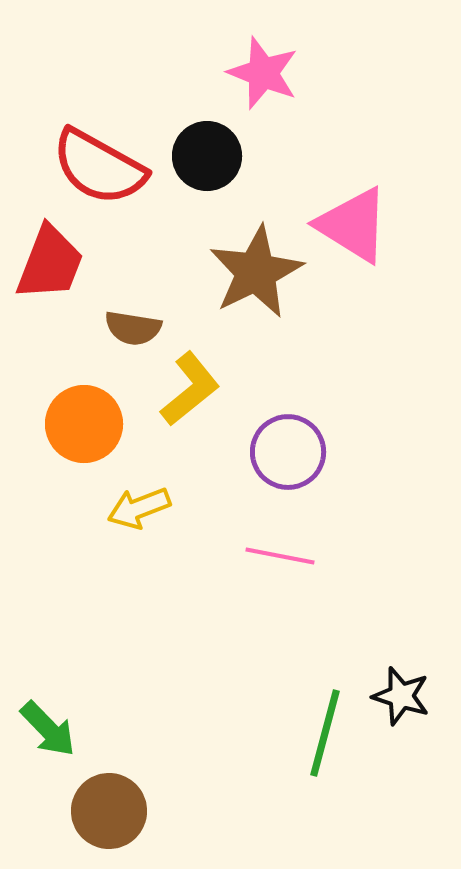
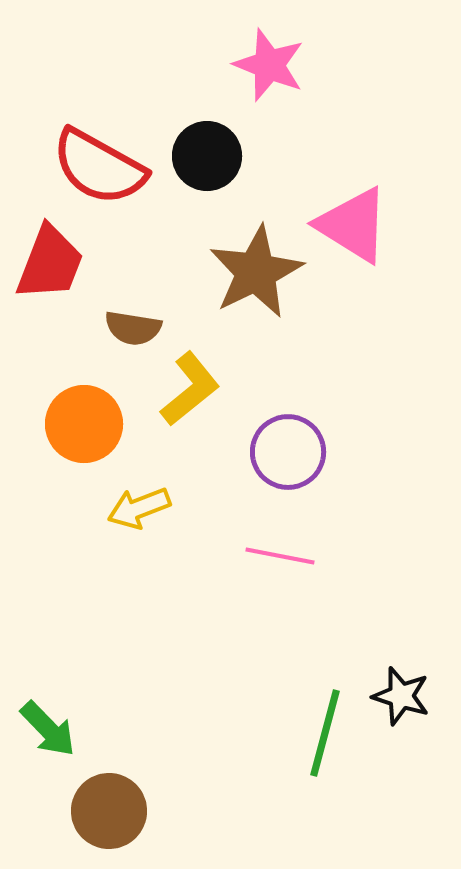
pink star: moved 6 px right, 8 px up
